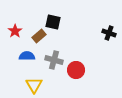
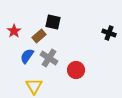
red star: moved 1 px left
blue semicircle: rotated 56 degrees counterclockwise
gray cross: moved 5 px left, 2 px up; rotated 18 degrees clockwise
yellow triangle: moved 1 px down
